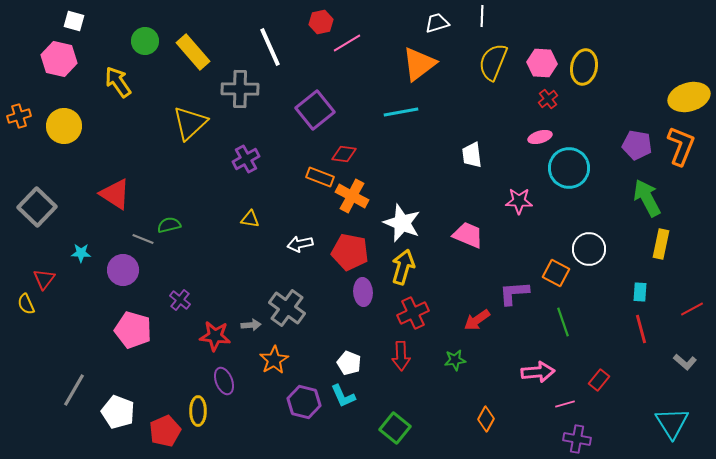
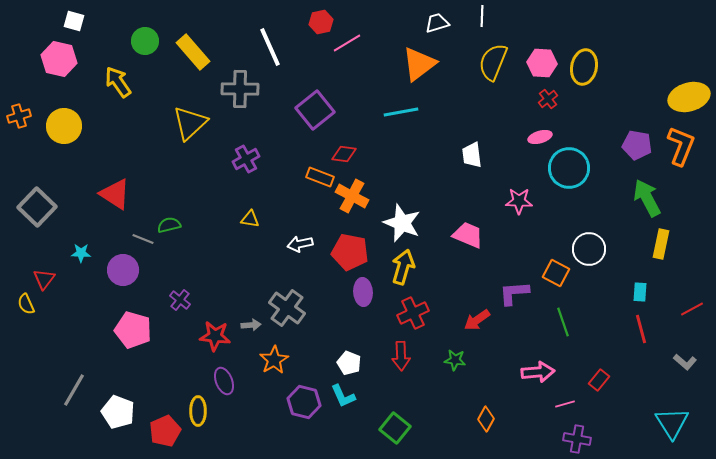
green star at (455, 360): rotated 15 degrees clockwise
